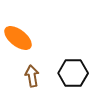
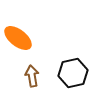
black hexagon: rotated 12 degrees counterclockwise
